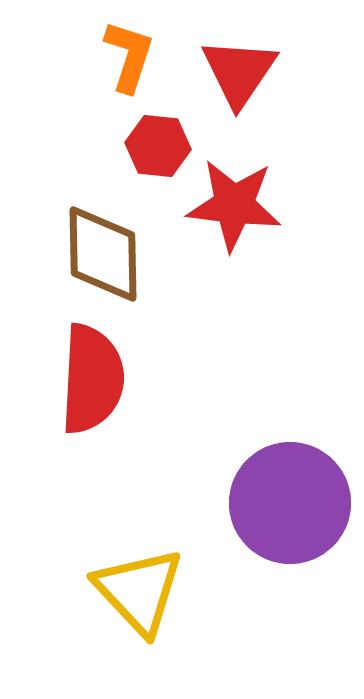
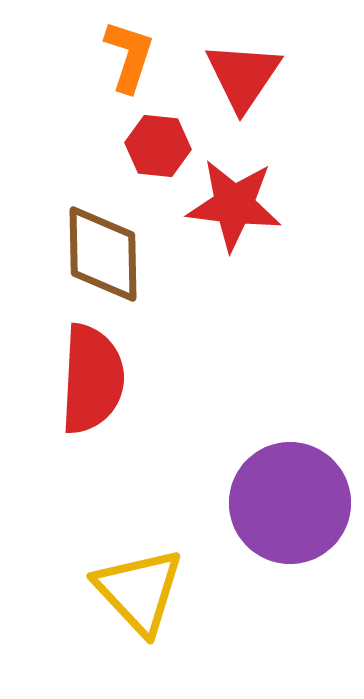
red triangle: moved 4 px right, 4 px down
